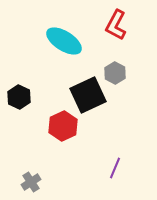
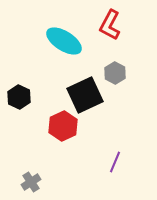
red L-shape: moved 6 px left
black square: moved 3 px left
purple line: moved 6 px up
